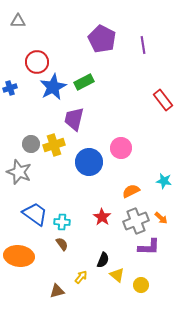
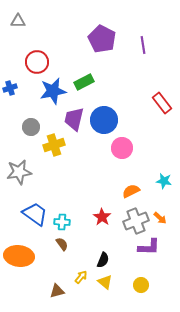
blue star: moved 4 px down; rotated 16 degrees clockwise
red rectangle: moved 1 px left, 3 px down
gray circle: moved 17 px up
pink circle: moved 1 px right
blue circle: moved 15 px right, 42 px up
gray star: rotated 30 degrees counterclockwise
orange arrow: moved 1 px left
yellow triangle: moved 12 px left, 7 px down
